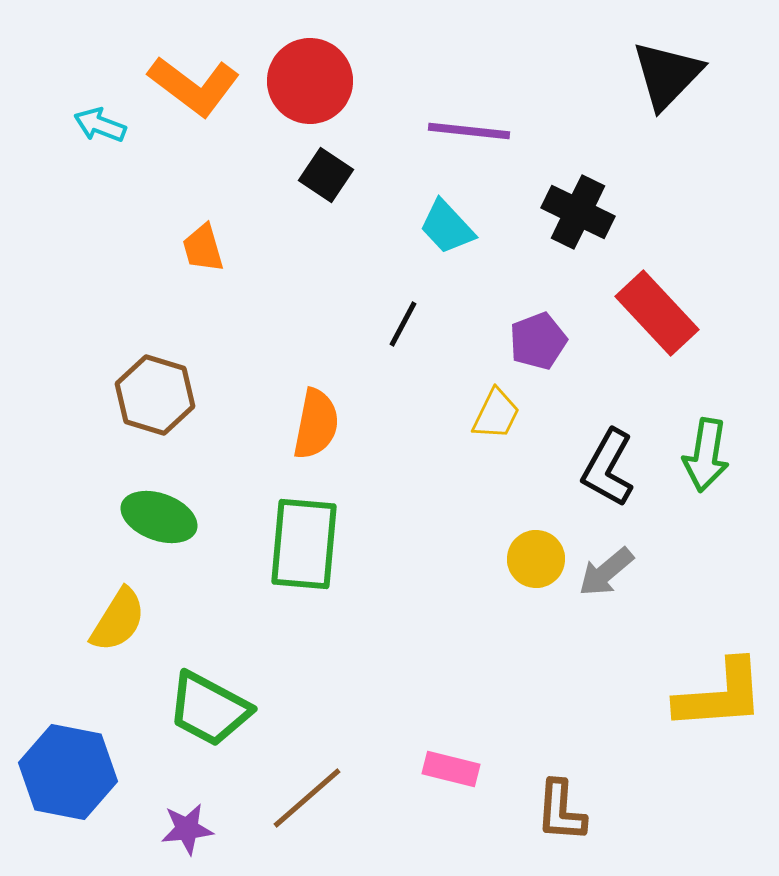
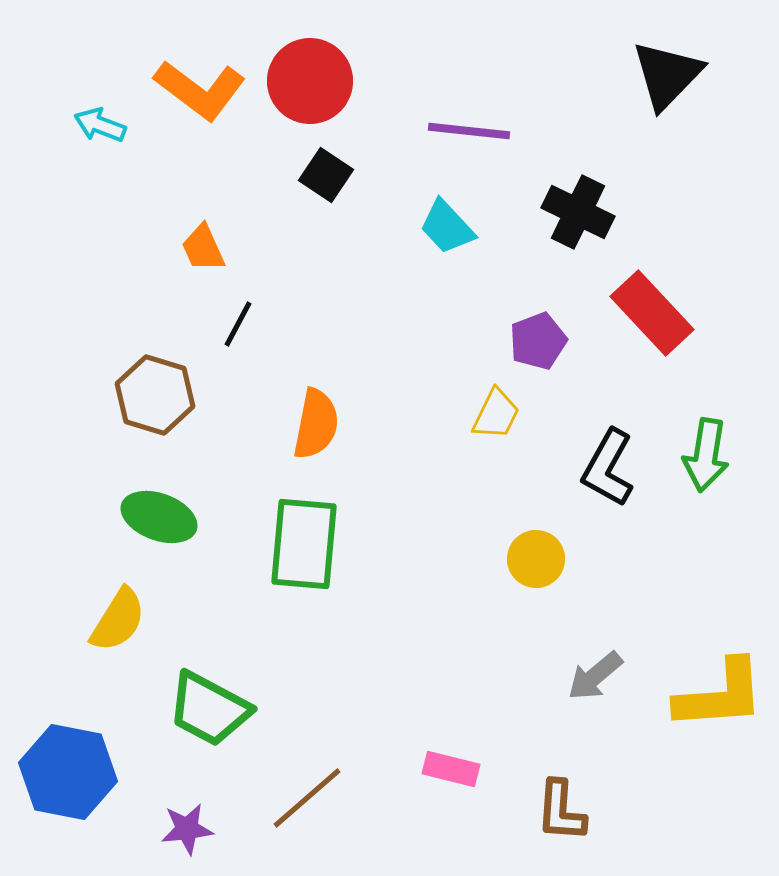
orange L-shape: moved 6 px right, 4 px down
orange trapezoid: rotated 8 degrees counterclockwise
red rectangle: moved 5 px left
black line: moved 165 px left
gray arrow: moved 11 px left, 104 px down
